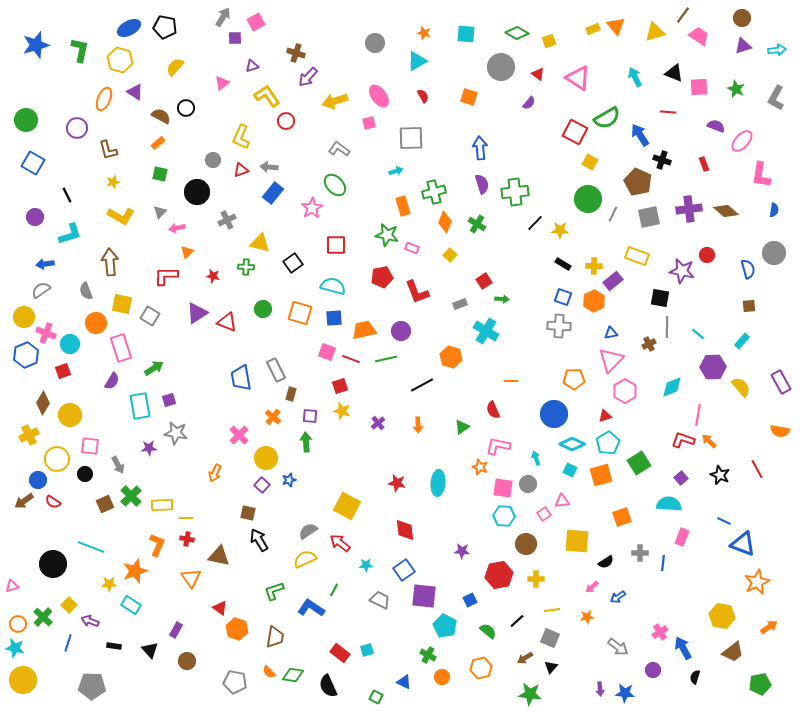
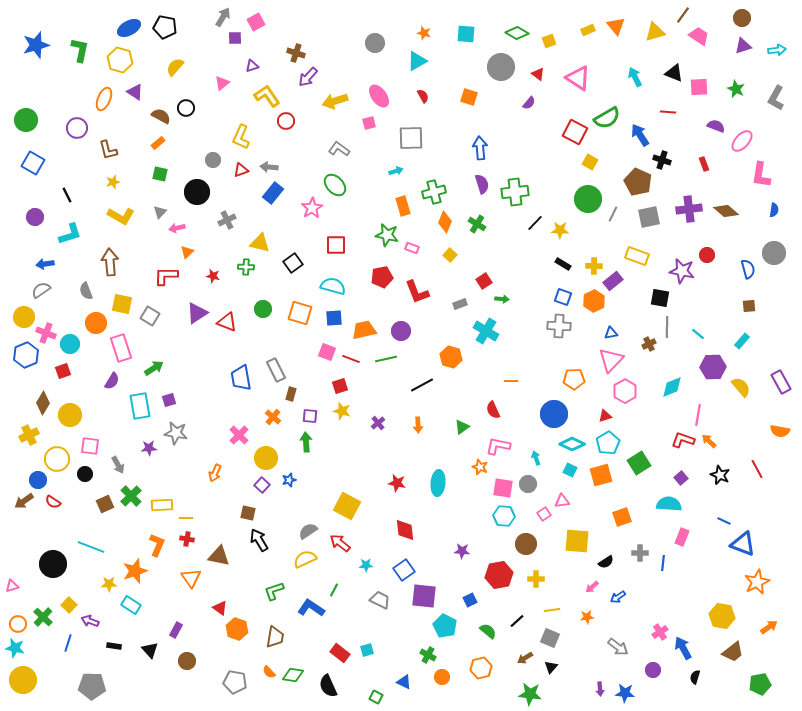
yellow rectangle at (593, 29): moved 5 px left, 1 px down
